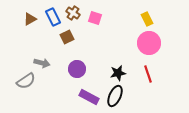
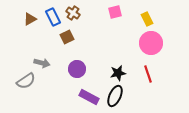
pink square: moved 20 px right, 6 px up; rotated 32 degrees counterclockwise
pink circle: moved 2 px right
